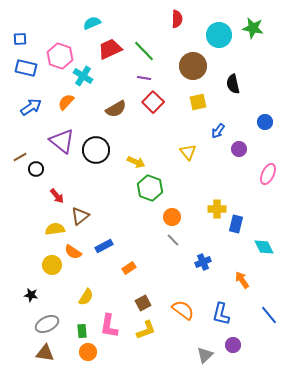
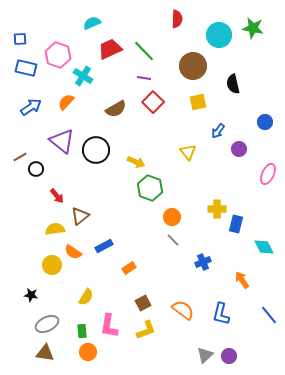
pink hexagon at (60, 56): moved 2 px left, 1 px up
purple circle at (233, 345): moved 4 px left, 11 px down
